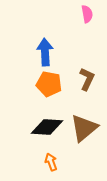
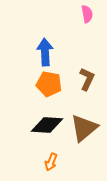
black diamond: moved 2 px up
orange arrow: rotated 138 degrees counterclockwise
